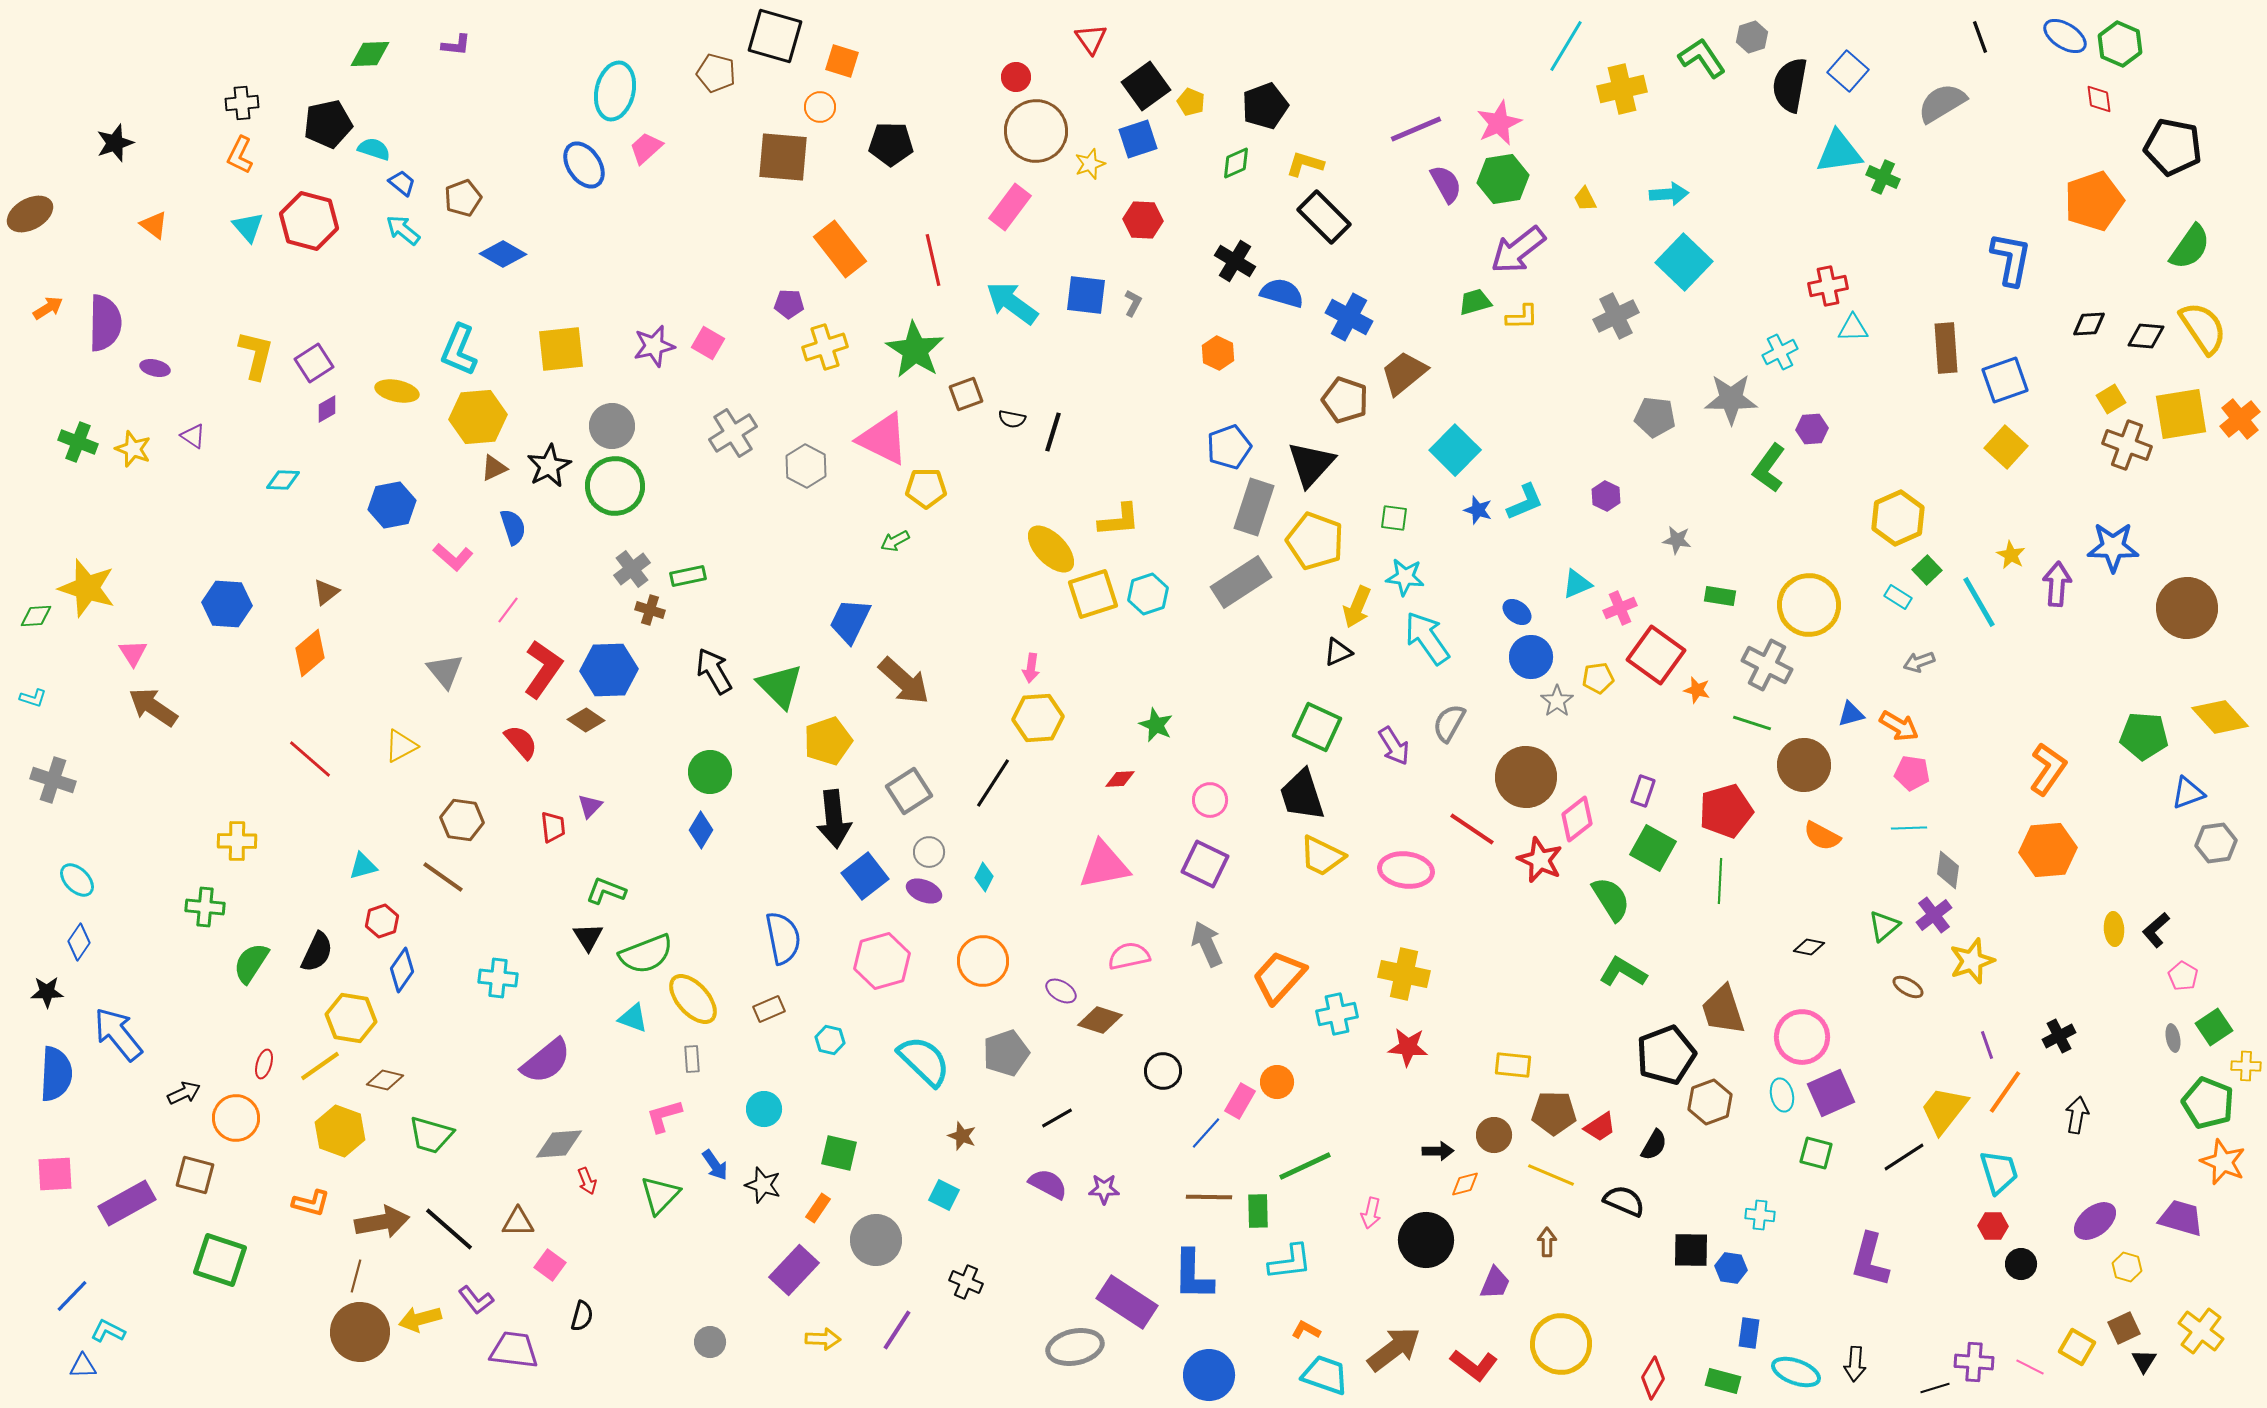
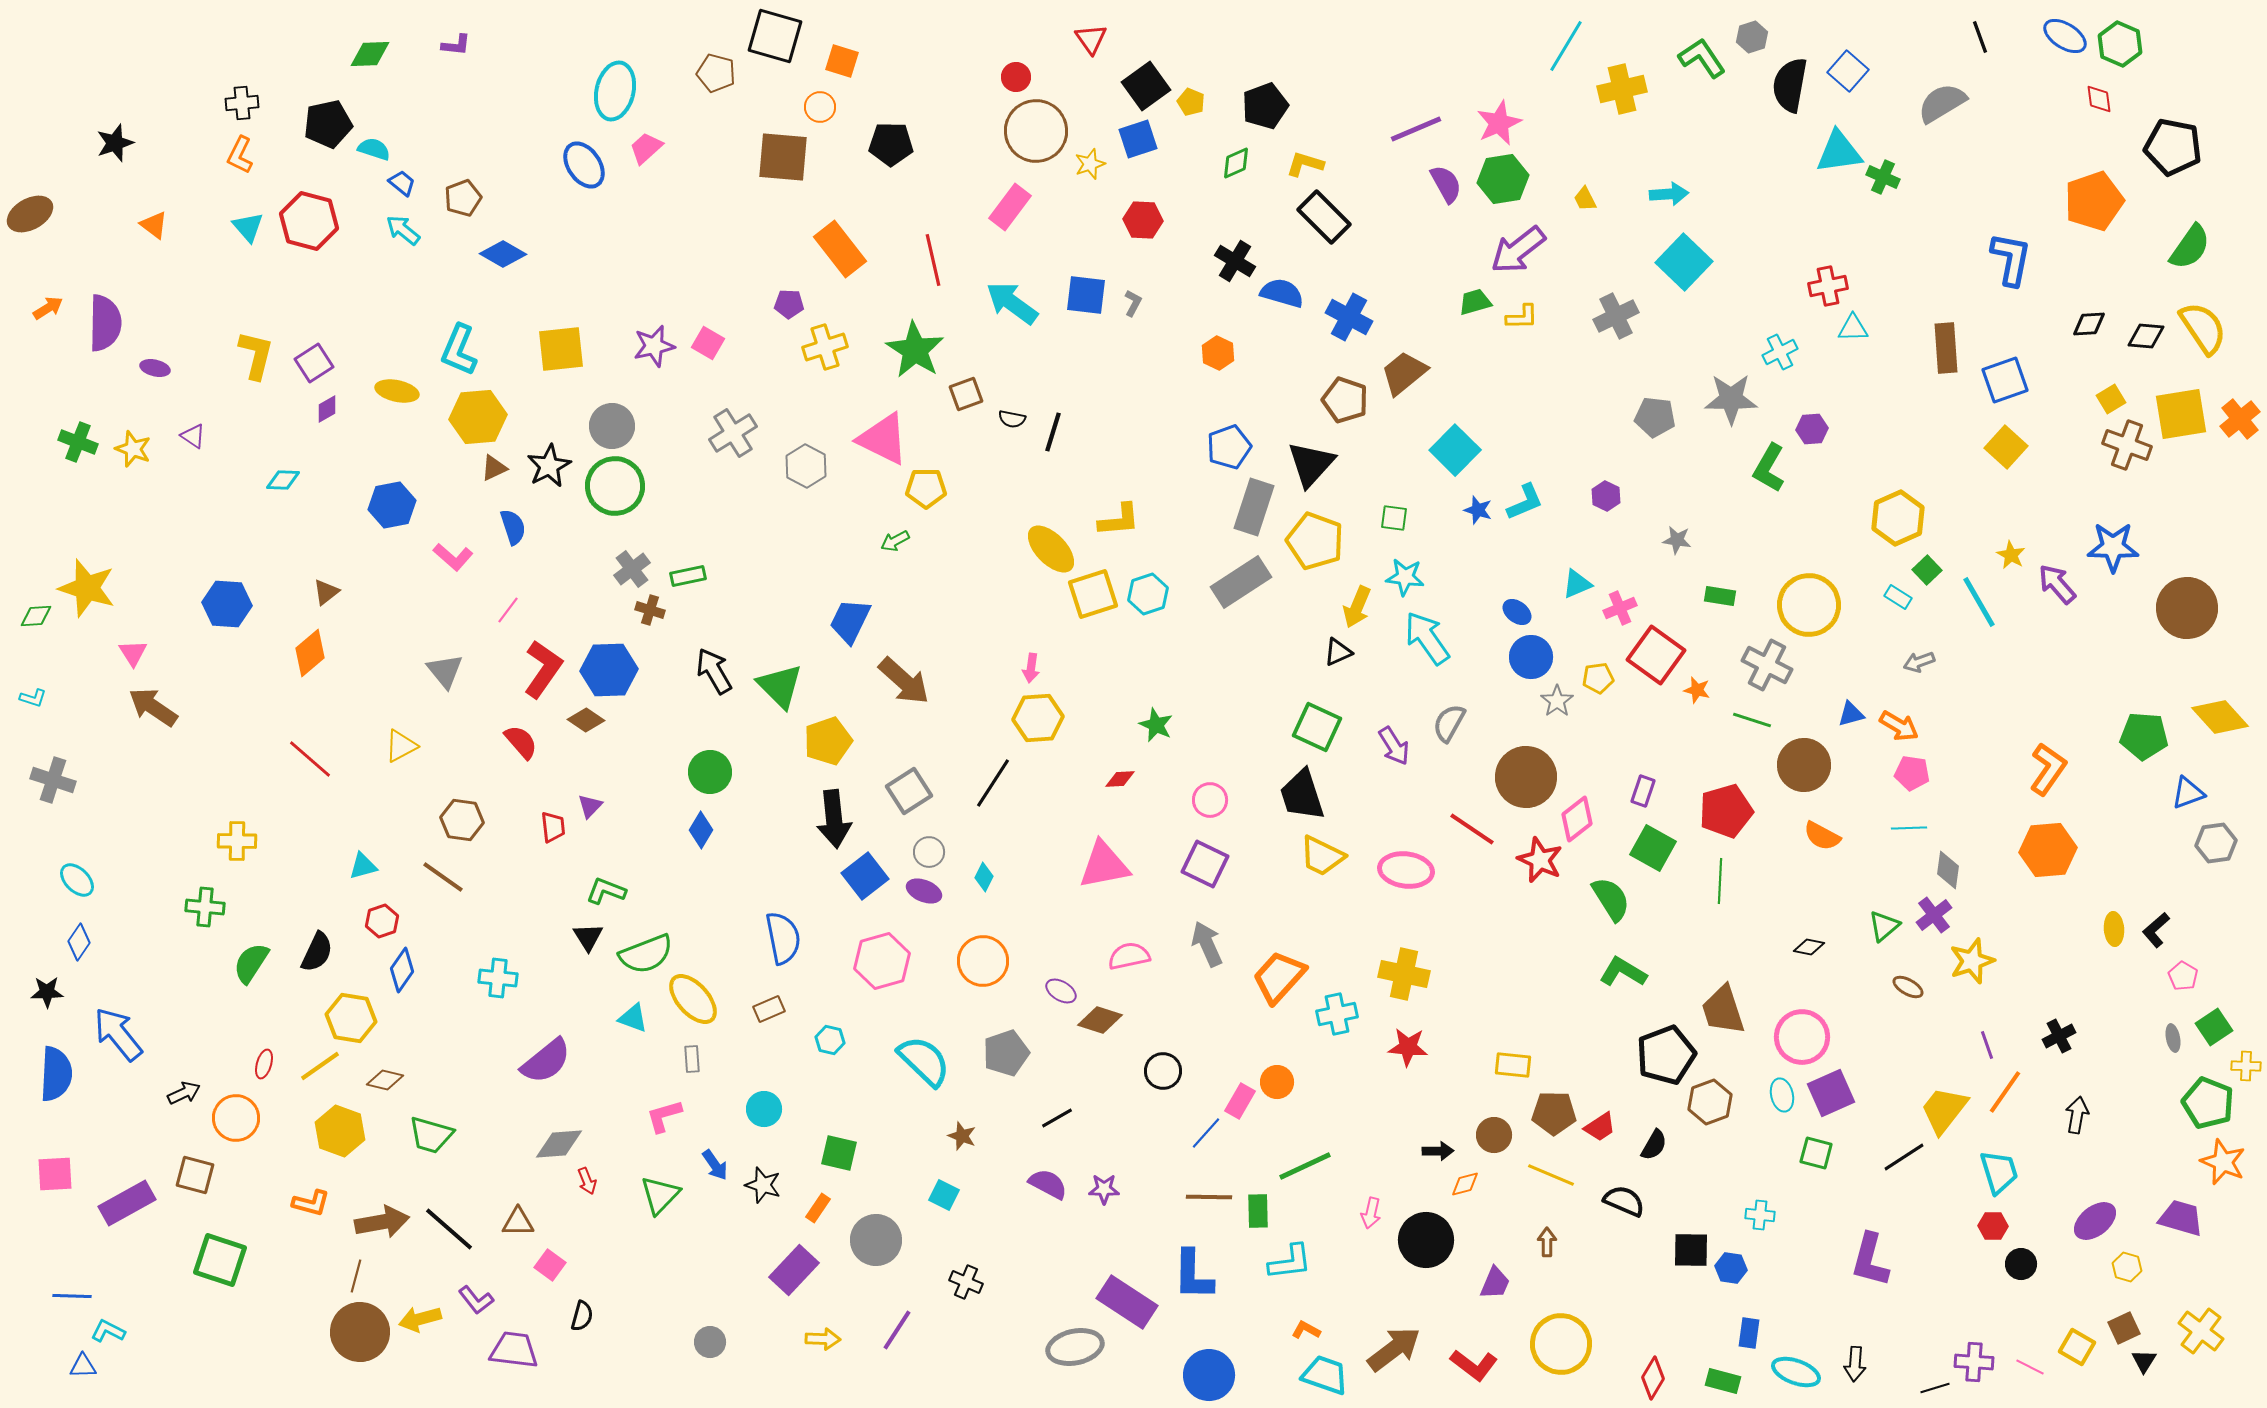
green L-shape at (1769, 468): rotated 6 degrees counterclockwise
purple arrow at (2057, 584): rotated 45 degrees counterclockwise
green line at (1752, 723): moved 3 px up
blue line at (72, 1296): rotated 48 degrees clockwise
